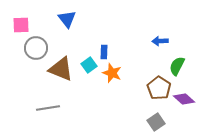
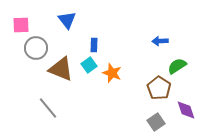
blue triangle: moved 1 px down
blue rectangle: moved 10 px left, 7 px up
green semicircle: rotated 30 degrees clockwise
purple diamond: moved 2 px right, 11 px down; rotated 30 degrees clockwise
gray line: rotated 60 degrees clockwise
